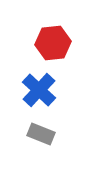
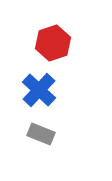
red hexagon: rotated 12 degrees counterclockwise
